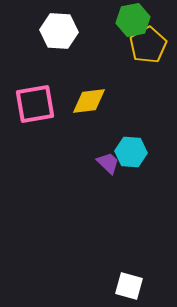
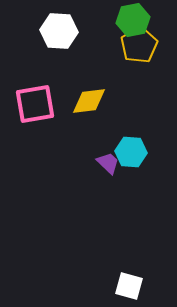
yellow pentagon: moved 9 px left
